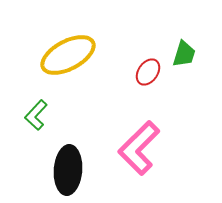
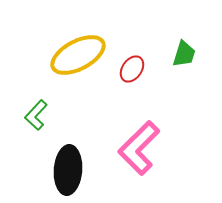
yellow ellipse: moved 10 px right
red ellipse: moved 16 px left, 3 px up
